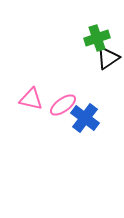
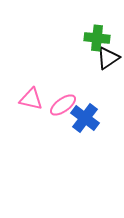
green cross: rotated 25 degrees clockwise
